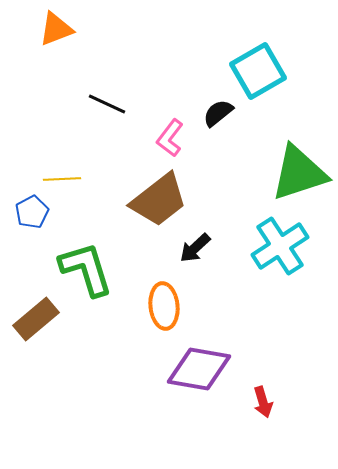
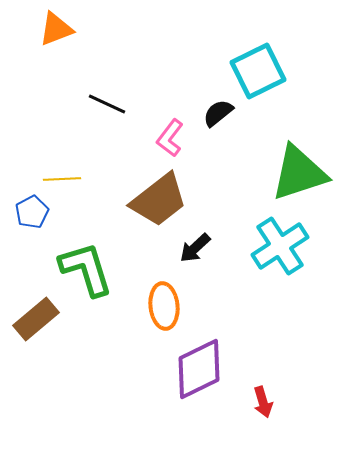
cyan square: rotated 4 degrees clockwise
purple diamond: rotated 36 degrees counterclockwise
